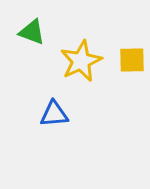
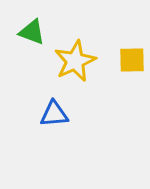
yellow star: moved 6 px left
